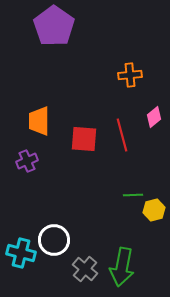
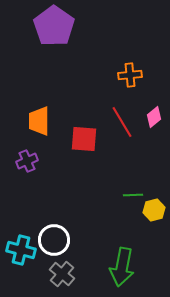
red line: moved 13 px up; rotated 16 degrees counterclockwise
cyan cross: moved 3 px up
gray cross: moved 23 px left, 5 px down
